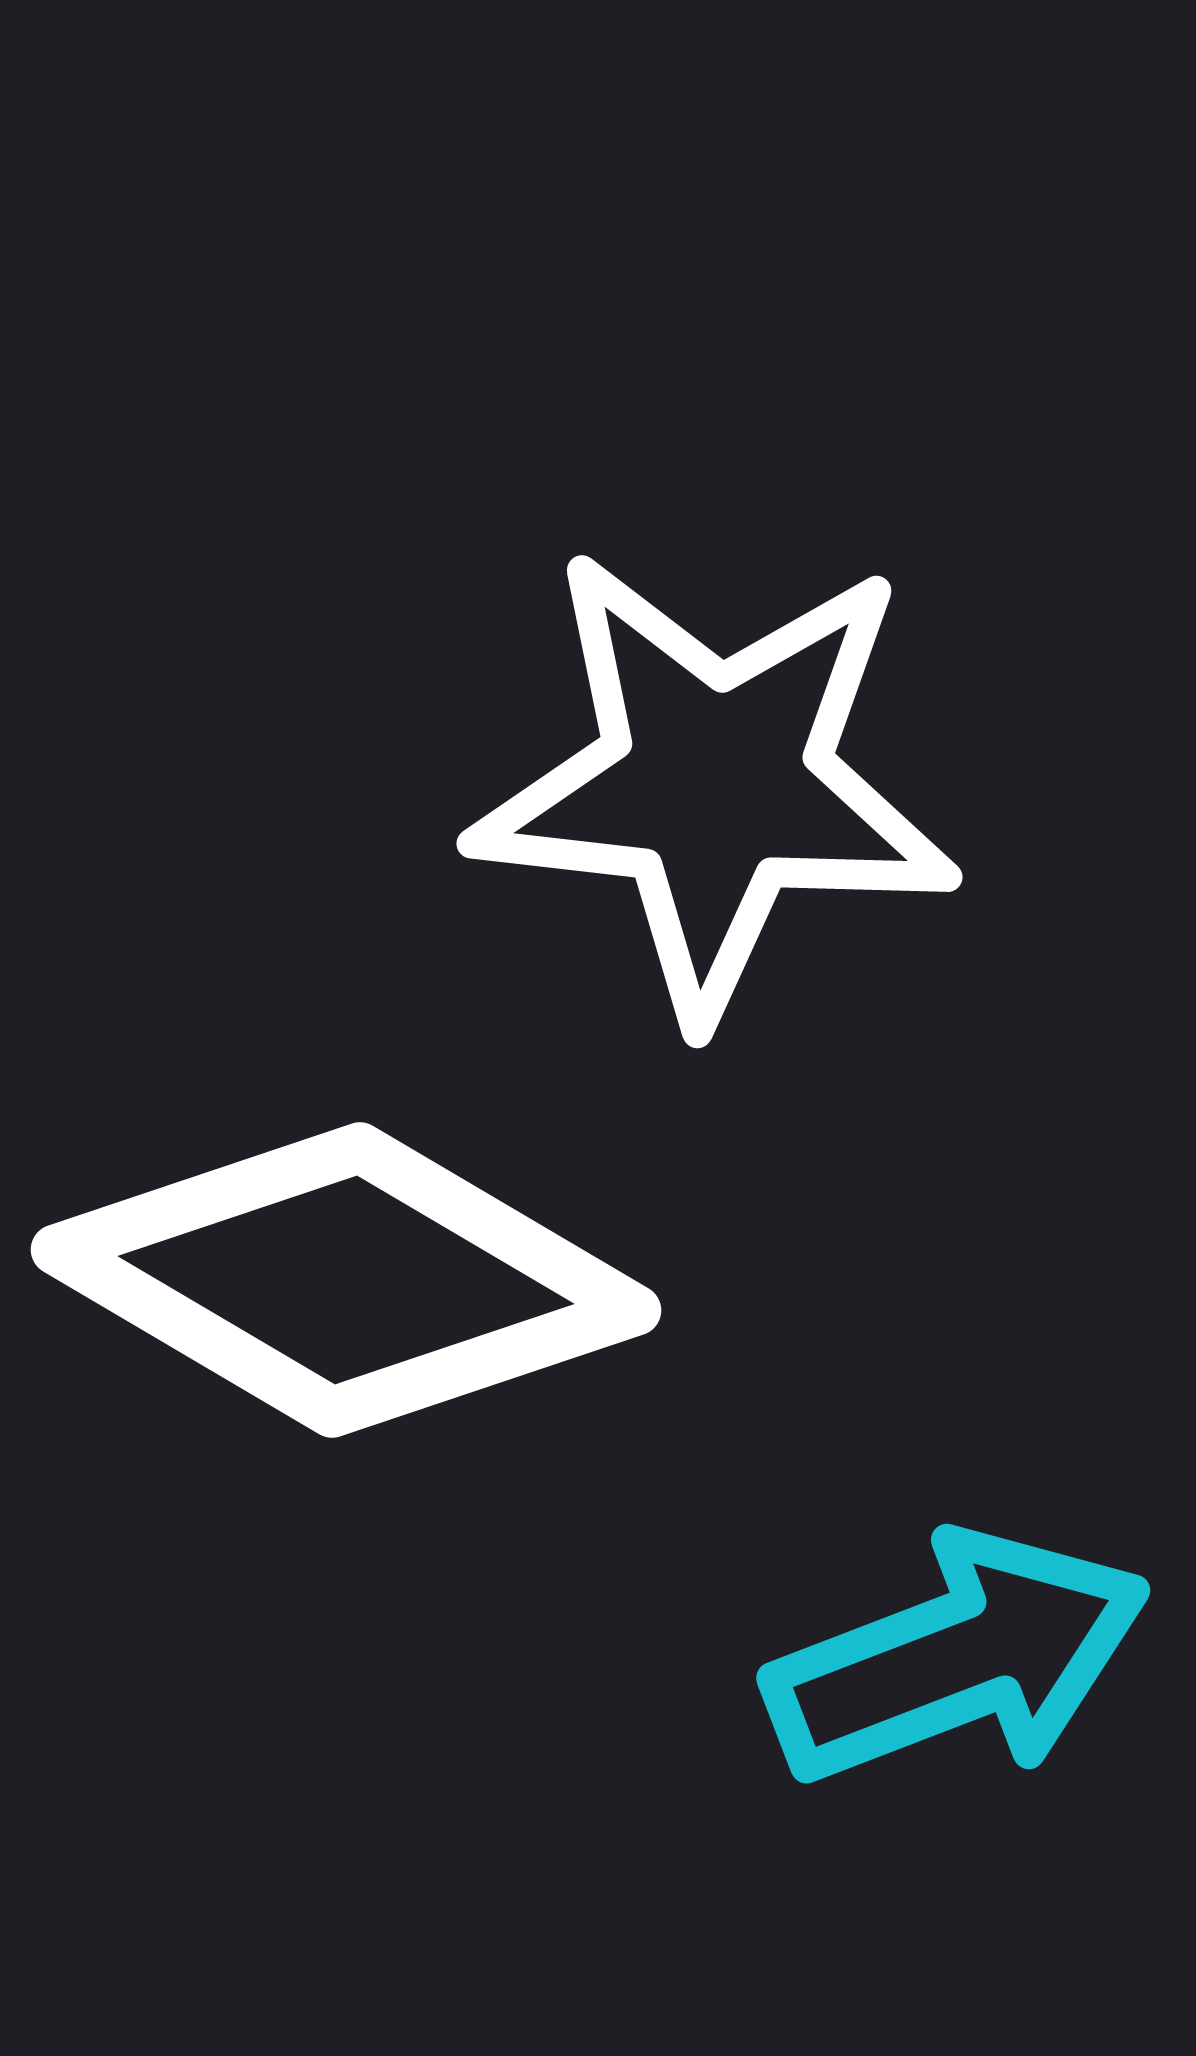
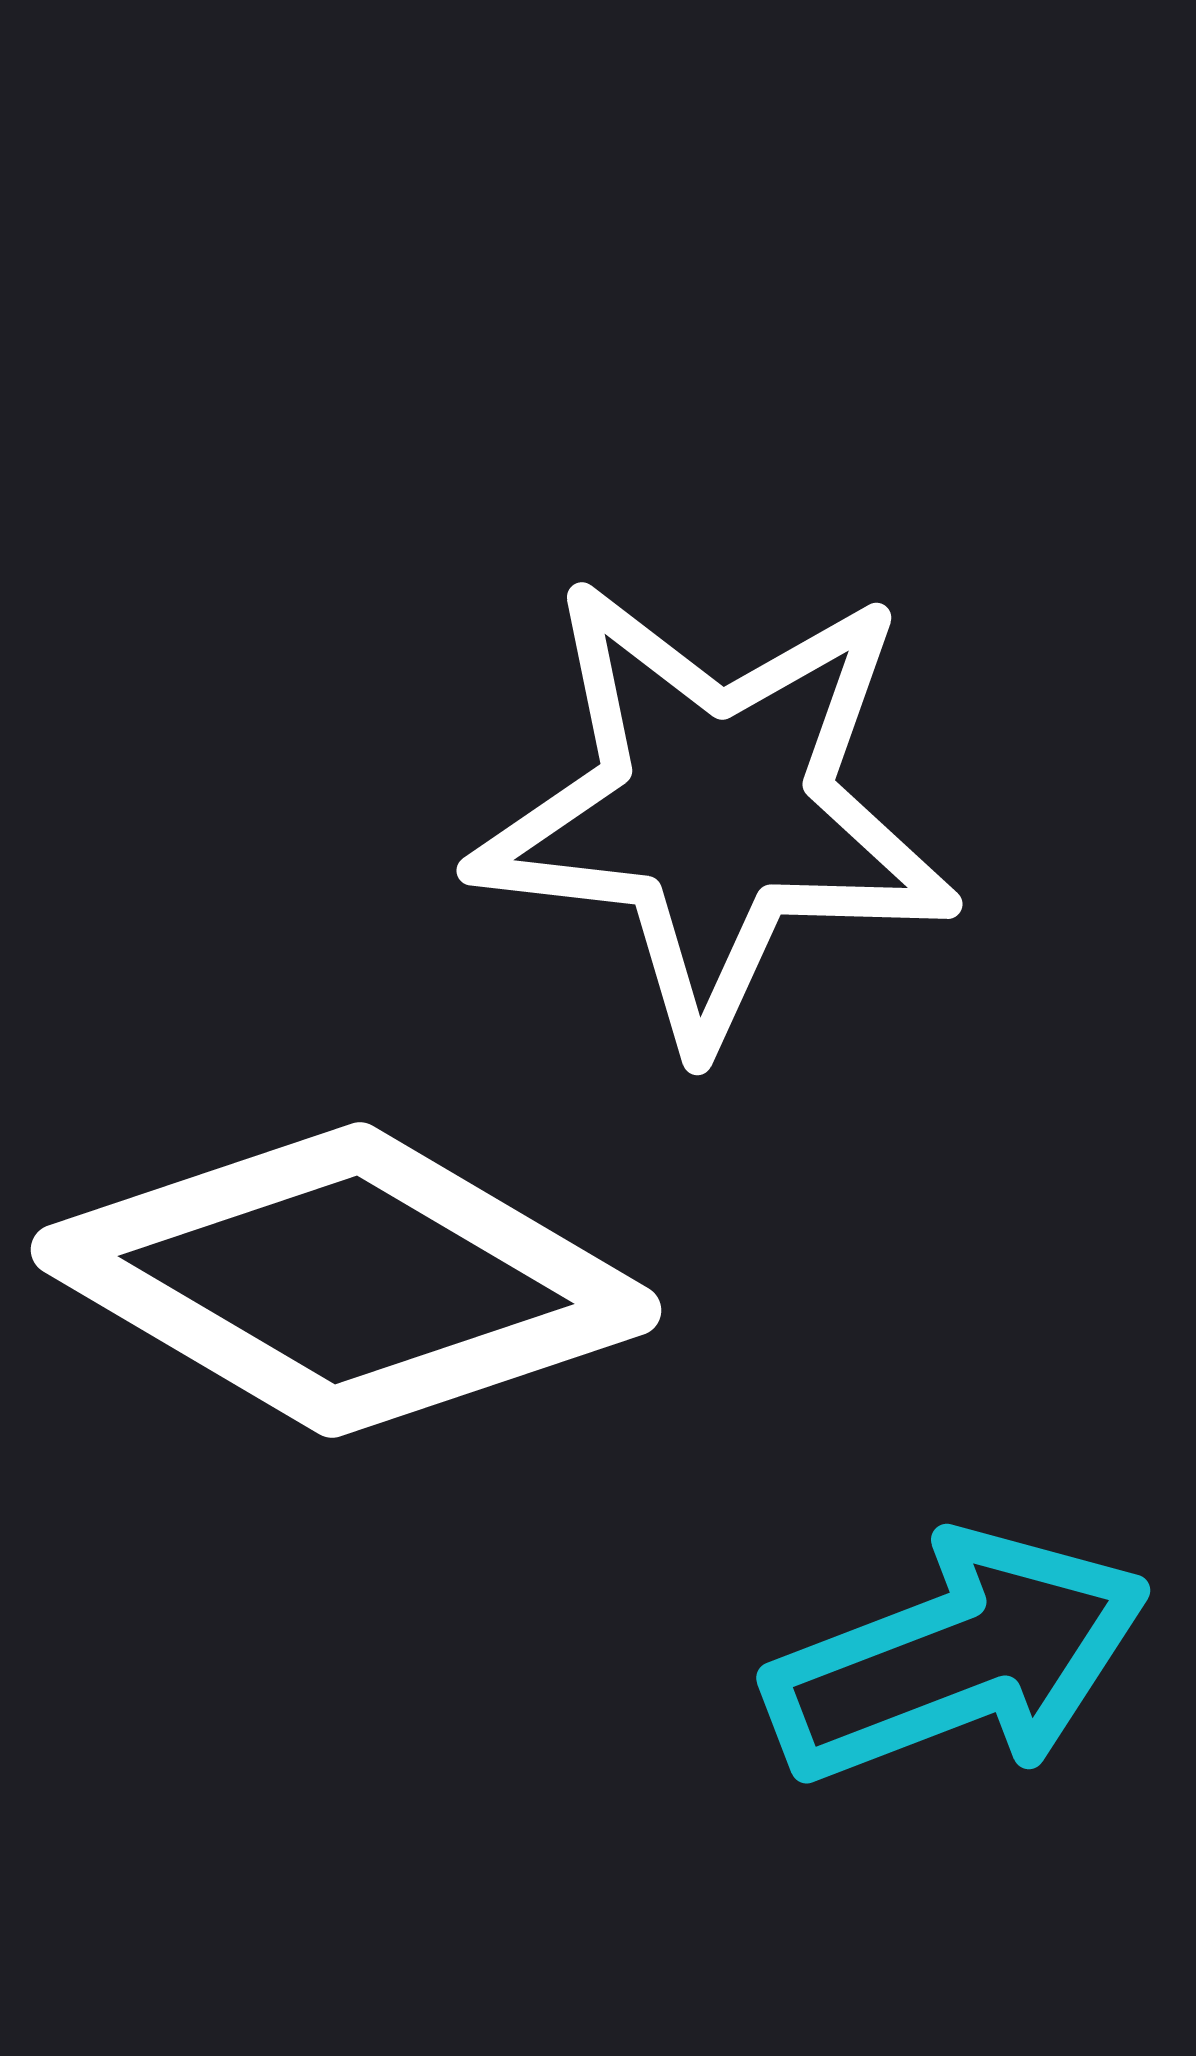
white star: moved 27 px down
